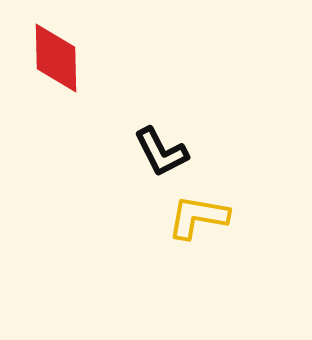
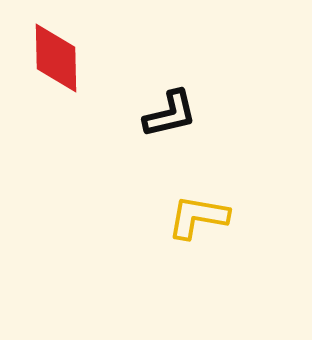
black L-shape: moved 9 px right, 38 px up; rotated 76 degrees counterclockwise
